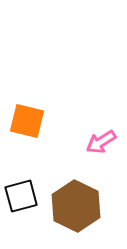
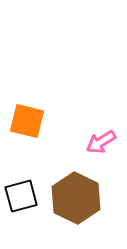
brown hexagon: moved 8 px up
